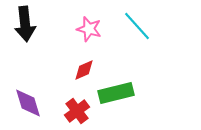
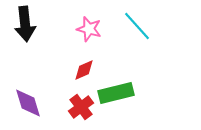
red cross: moved 4 px right, 4 px up
